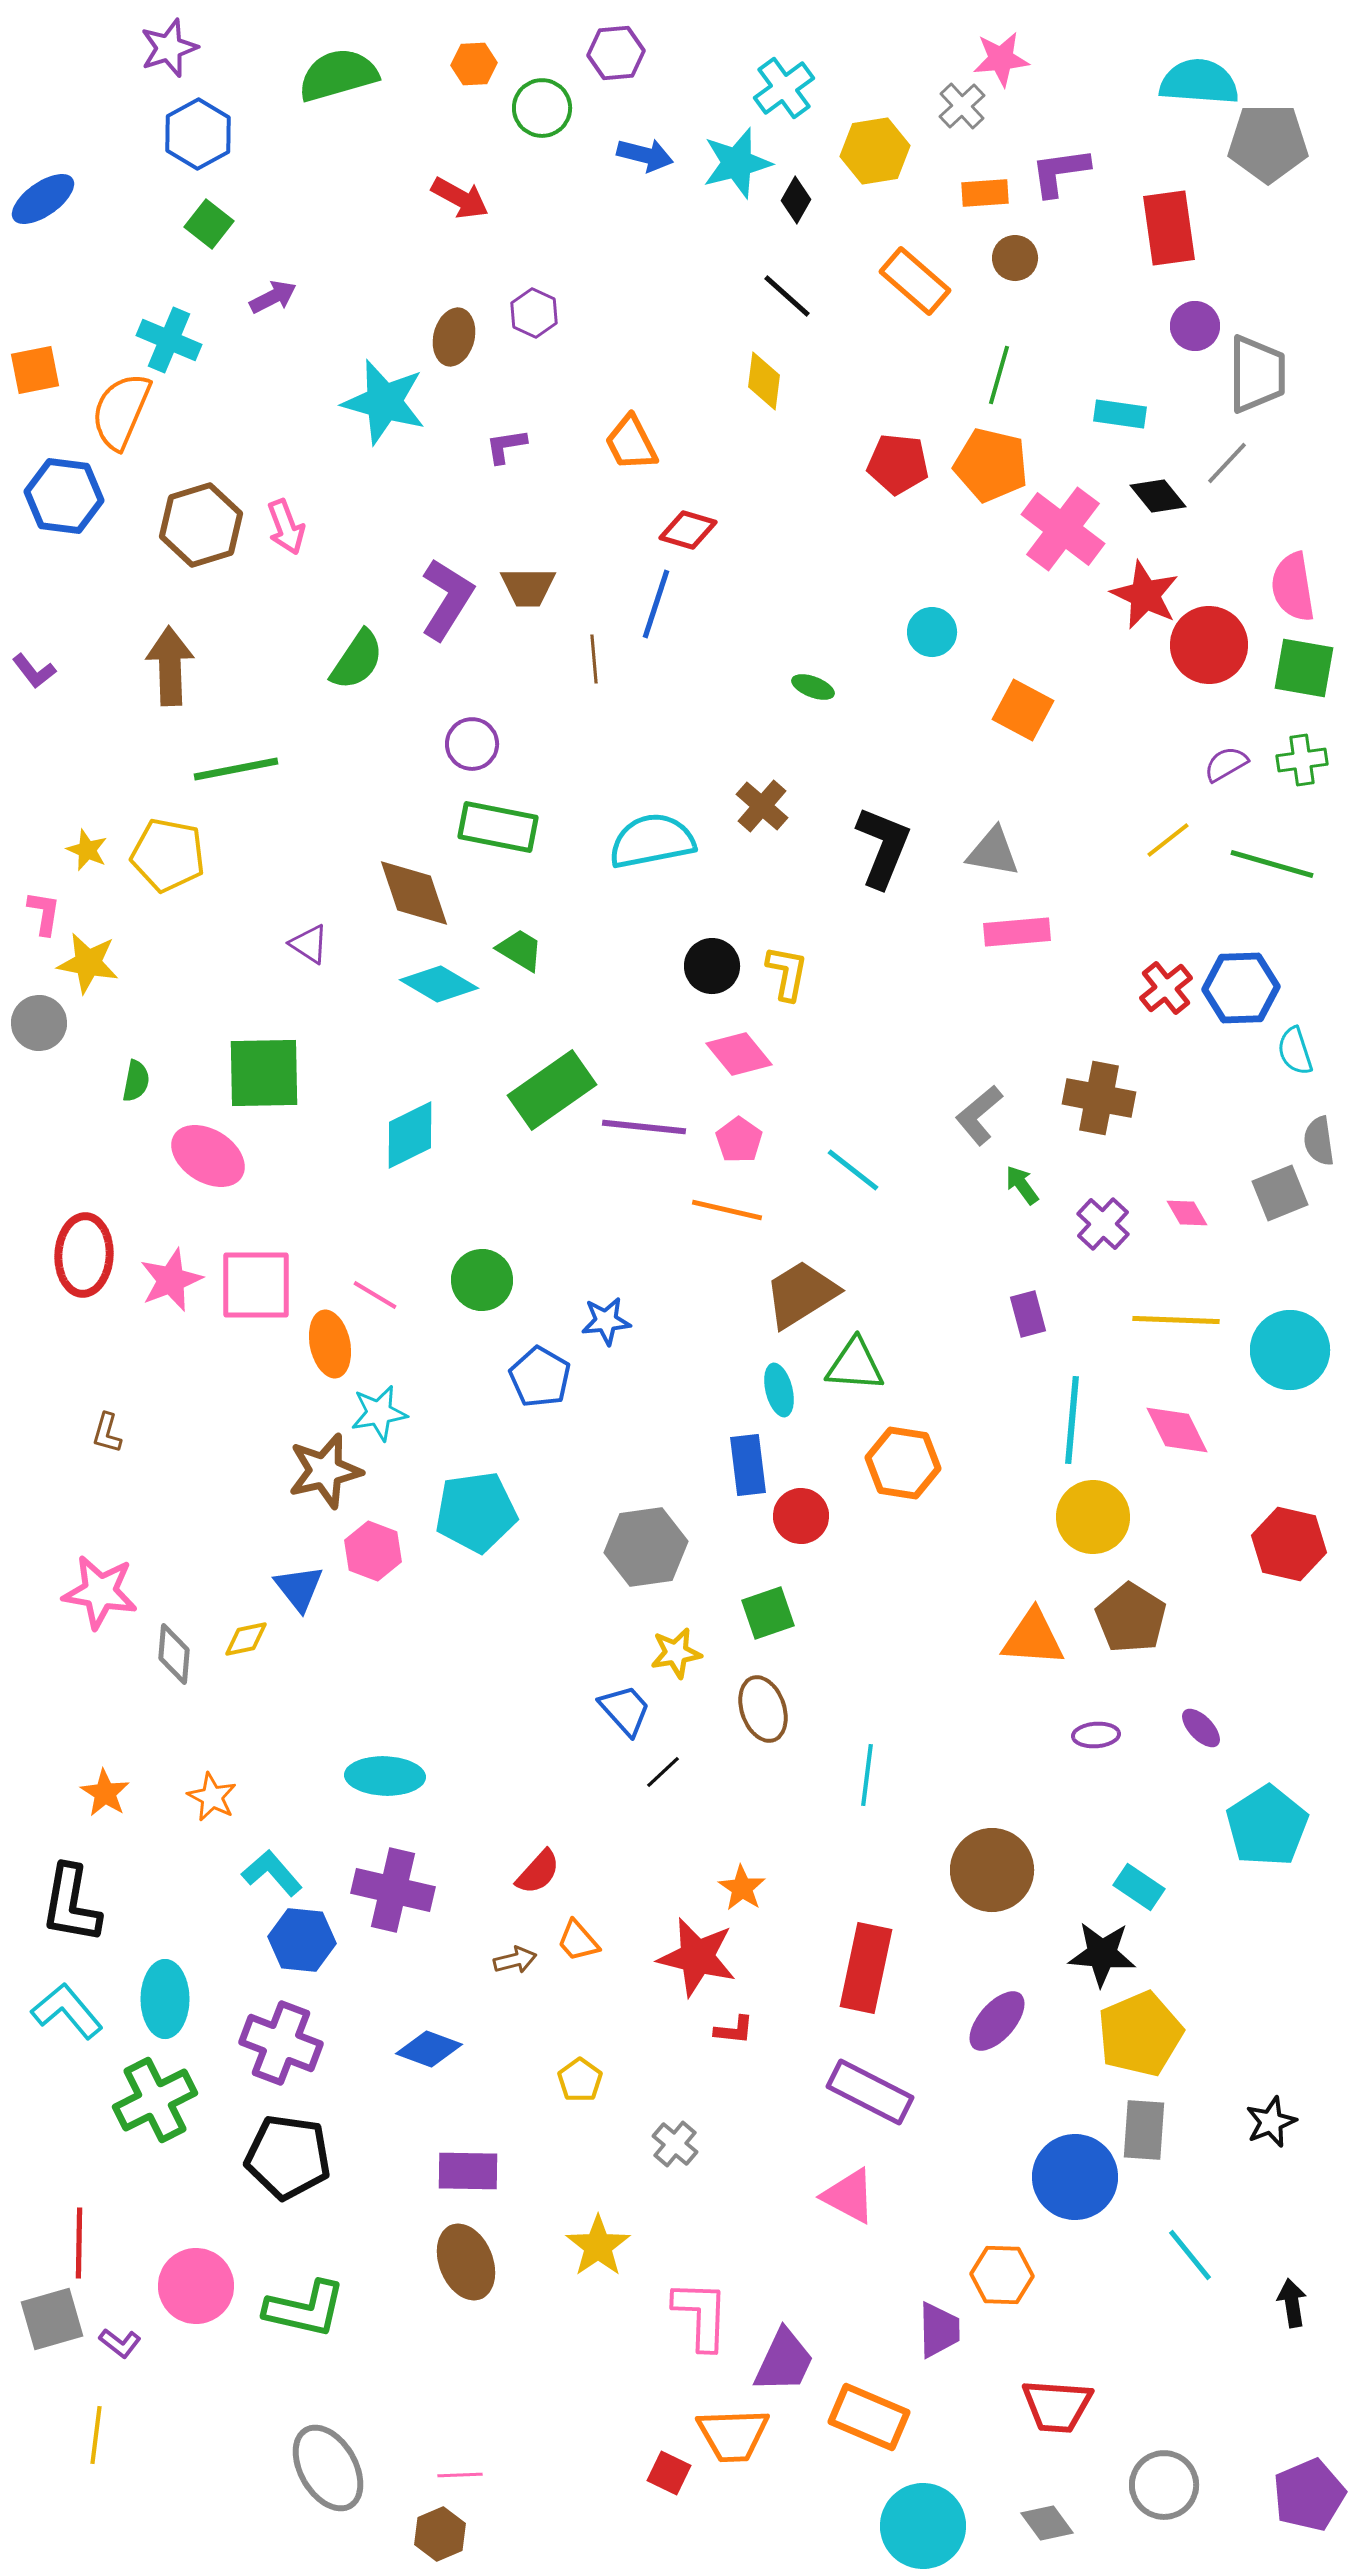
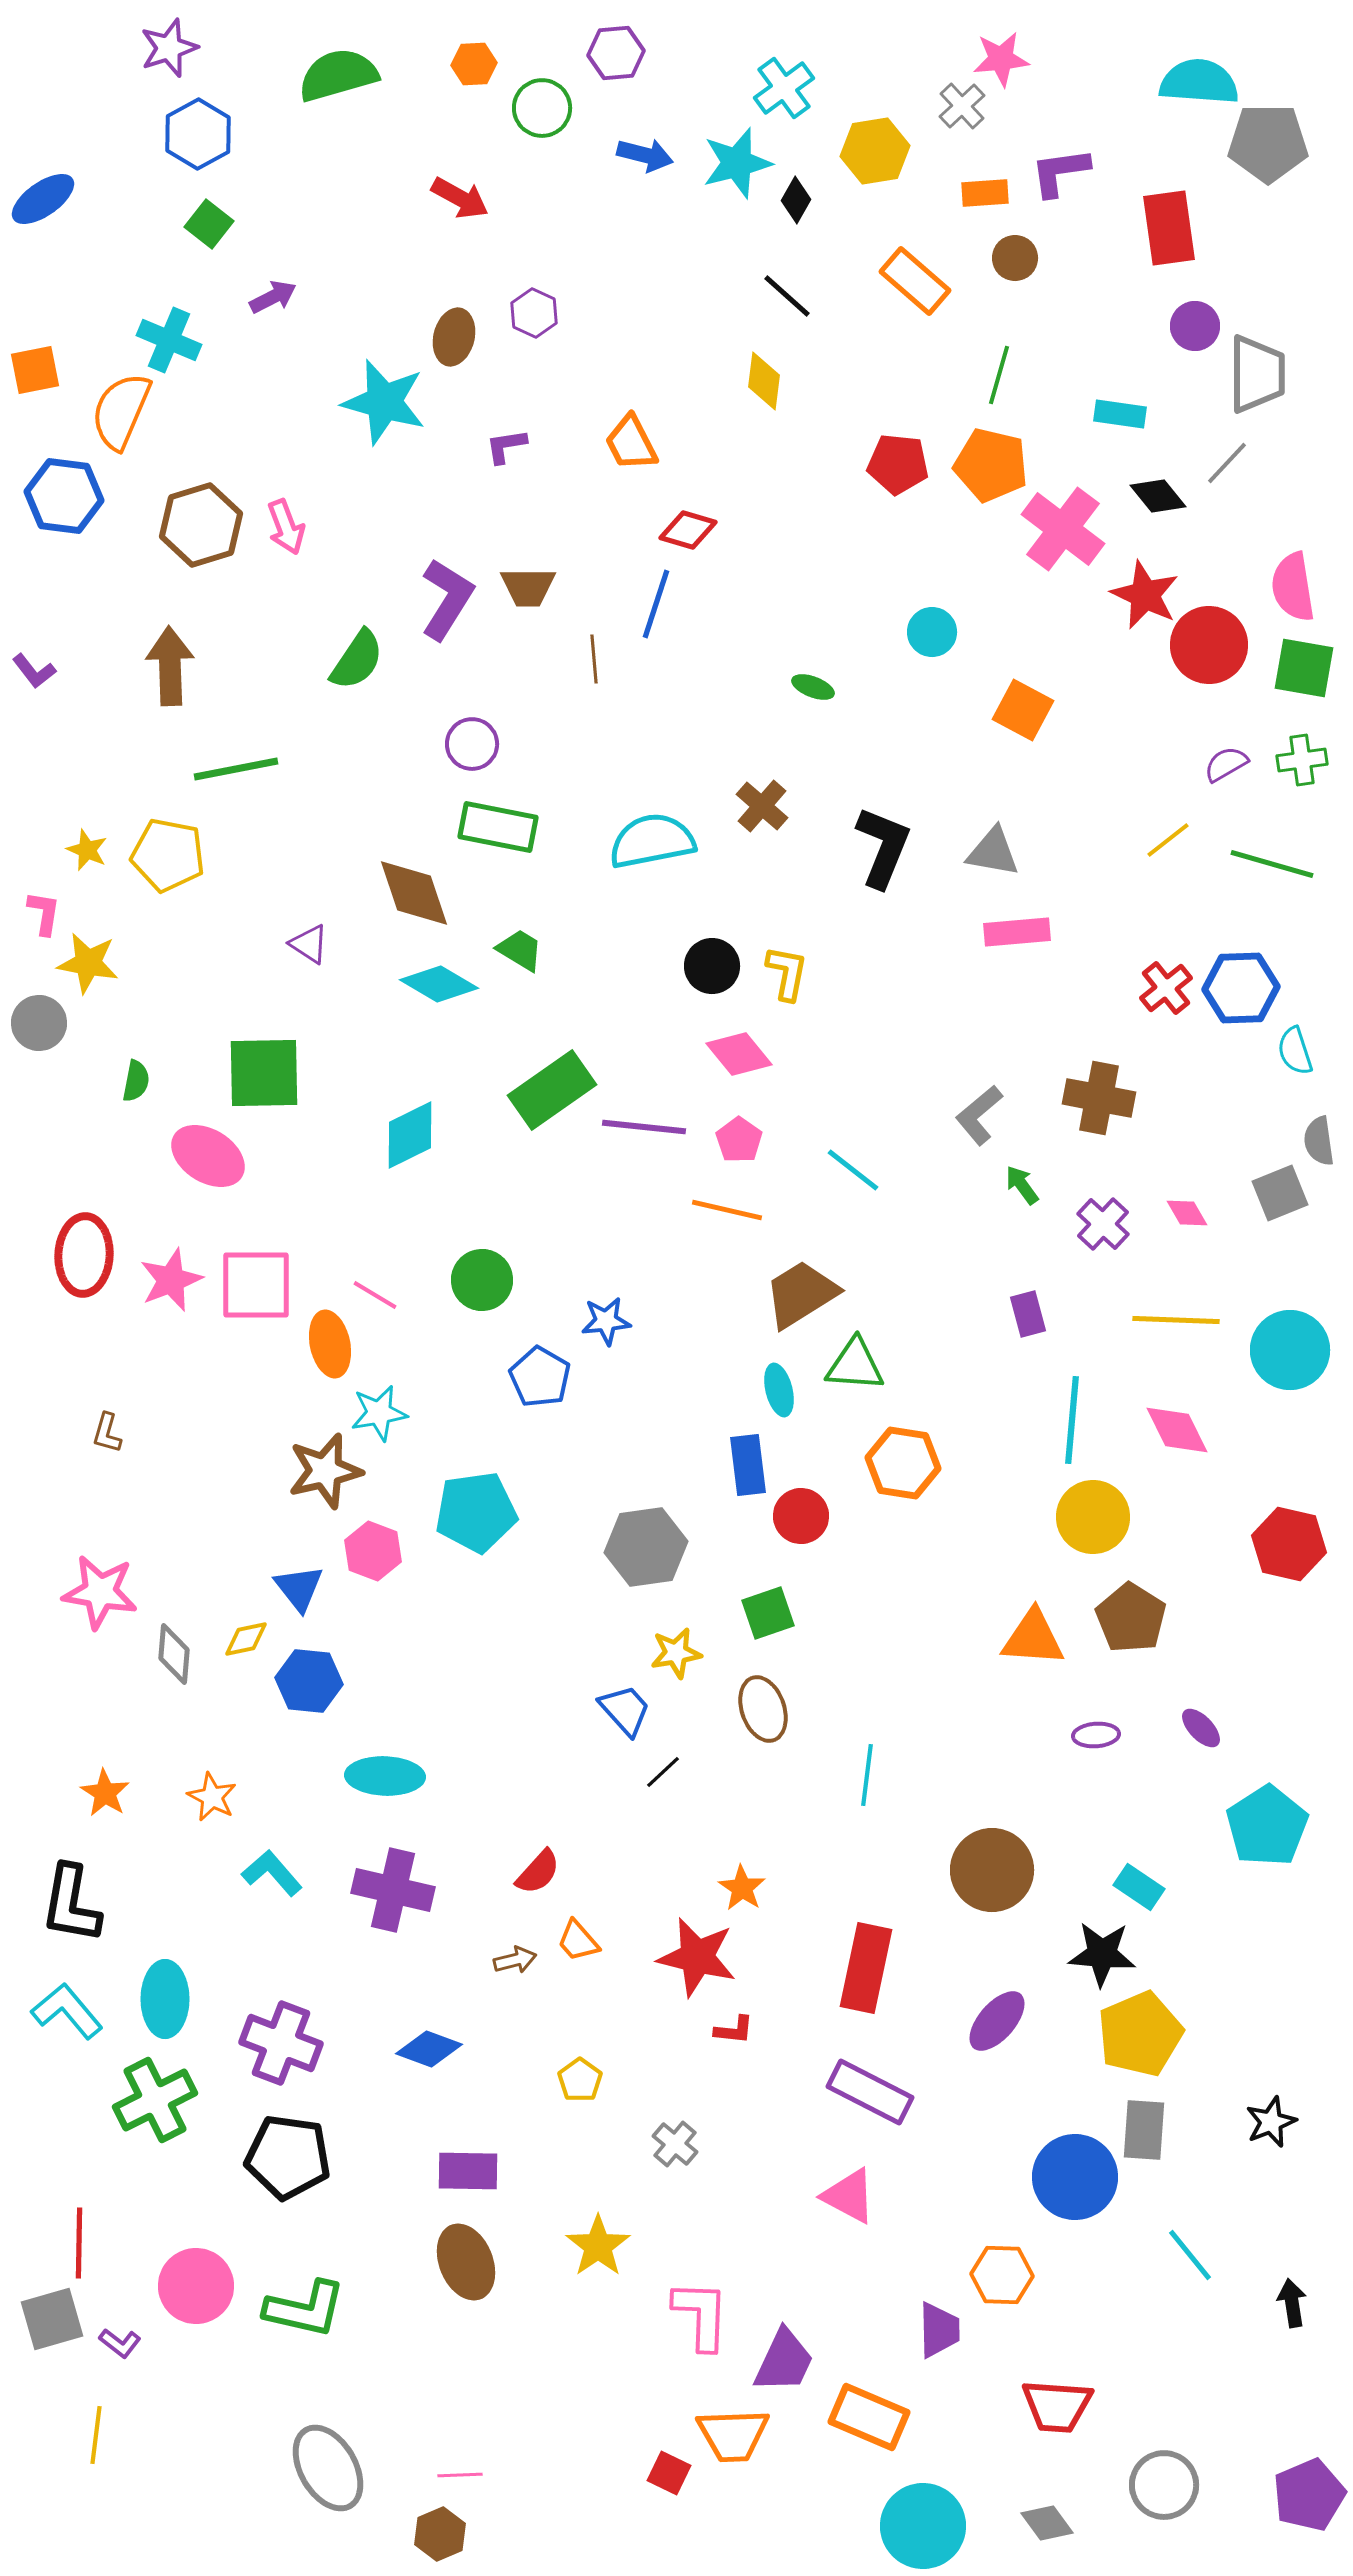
blue hexagon at (302, 1940): moved 7 px right, 259 px up
